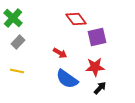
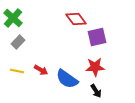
red arrow: moved 19 px left, 17 px down
black arrow: moved 4 px left, 3 px down; rotated 104 degrees clockwise
